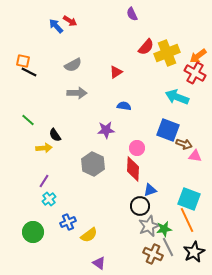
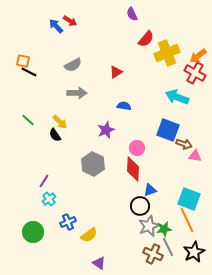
red semicircle: moved 8 px up
purple star: rotated 18 degrees counterclockwise
yellow arrow: moved 16 px right, 26 px up; rotated 49 degrees clockwise
